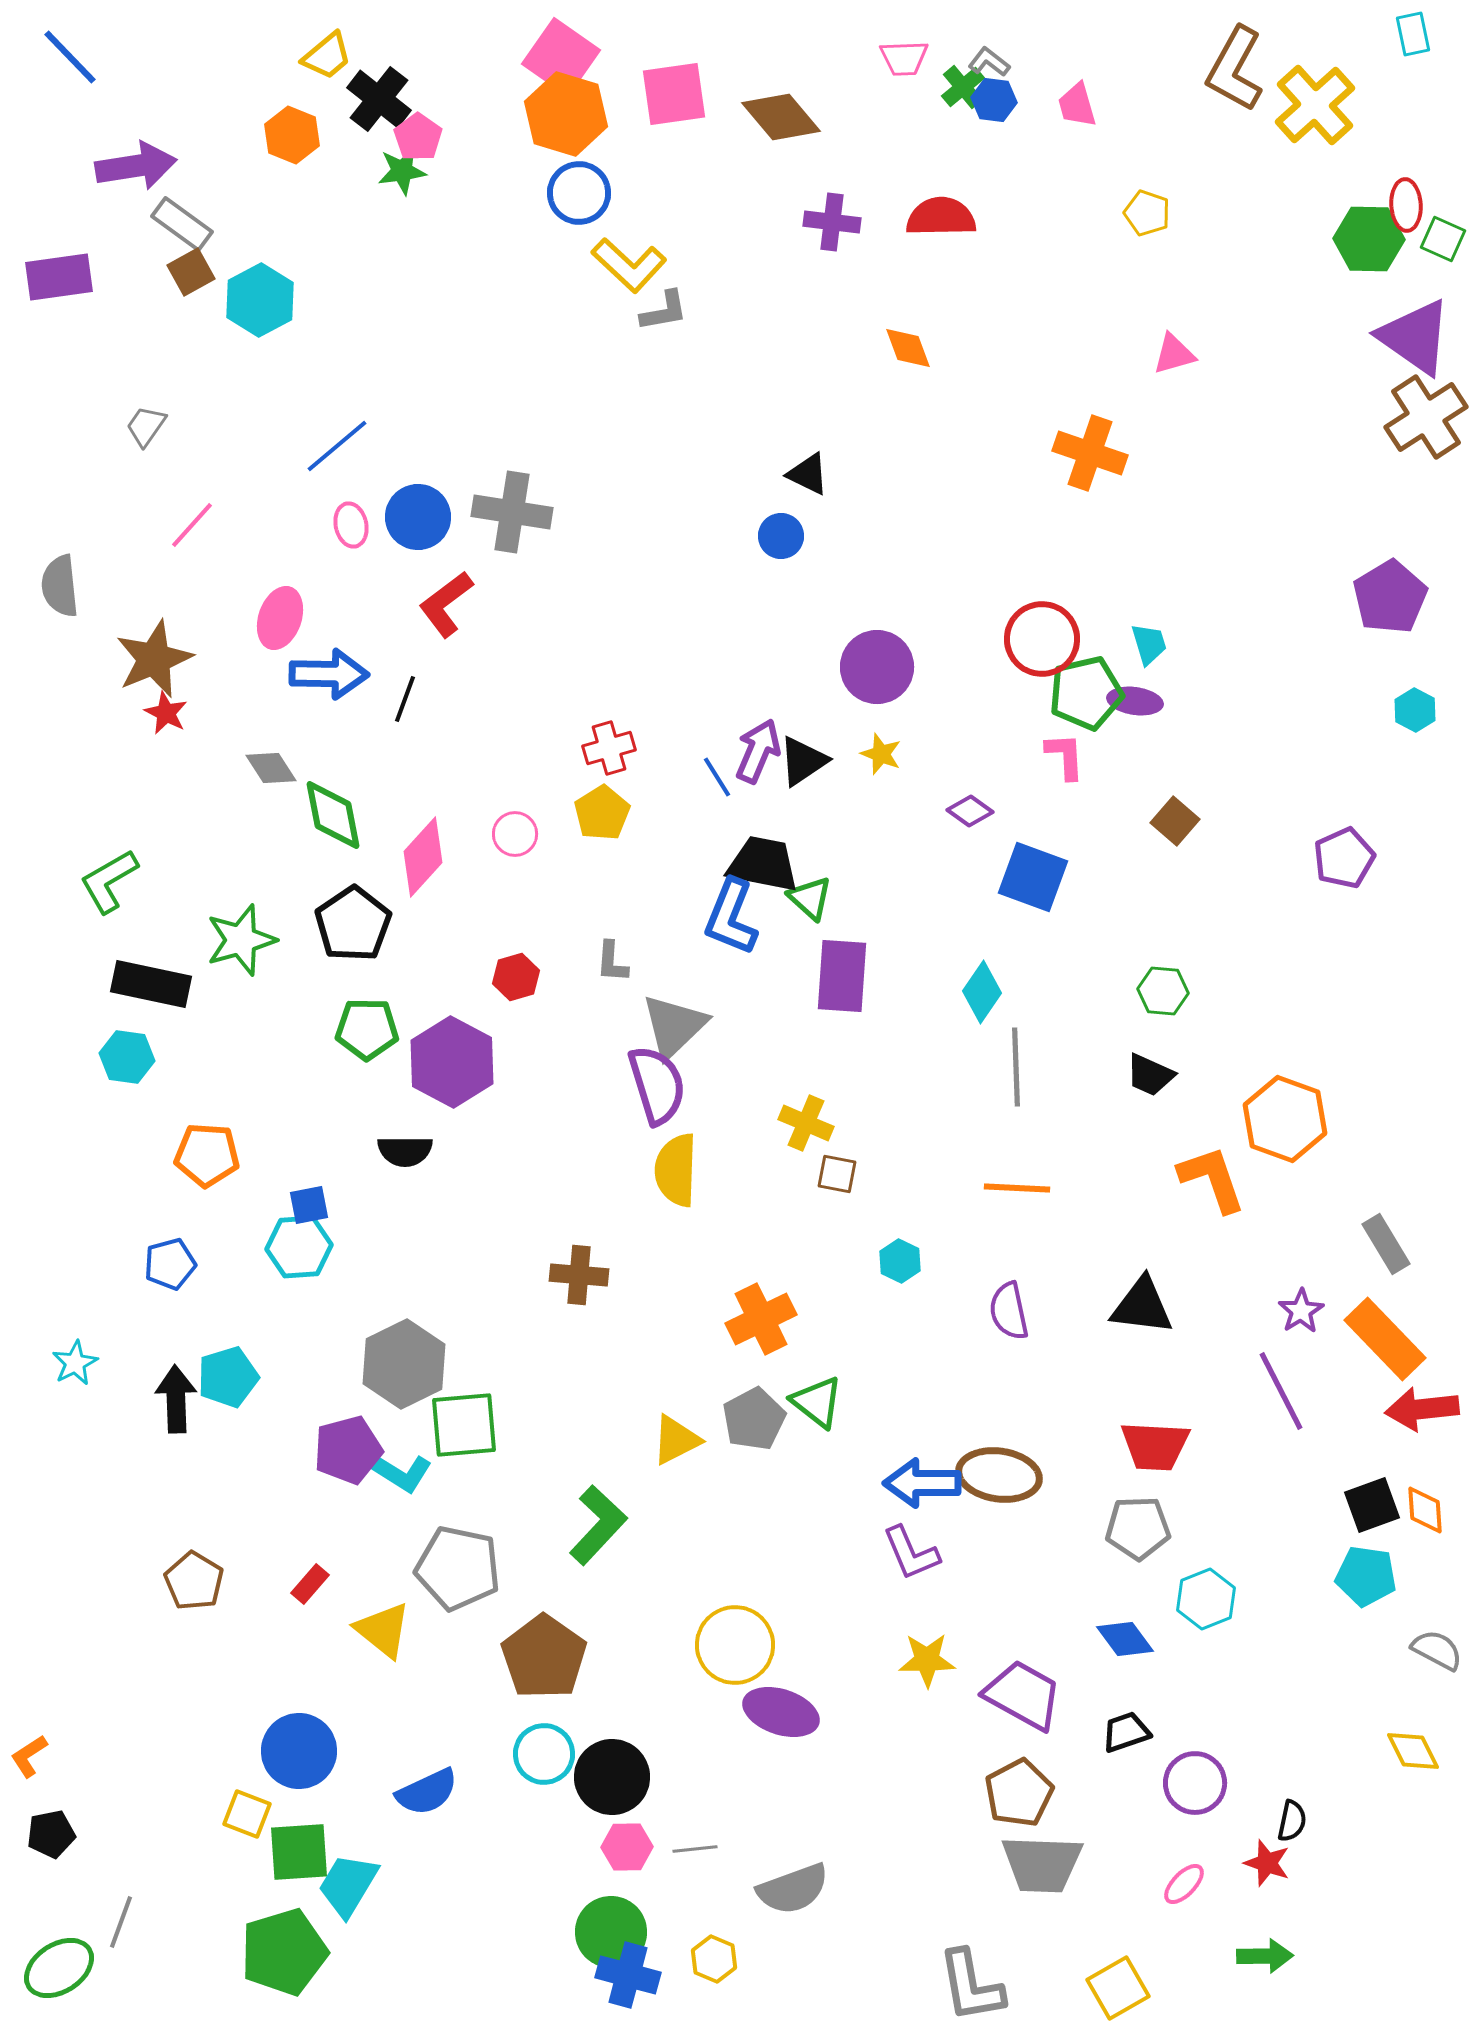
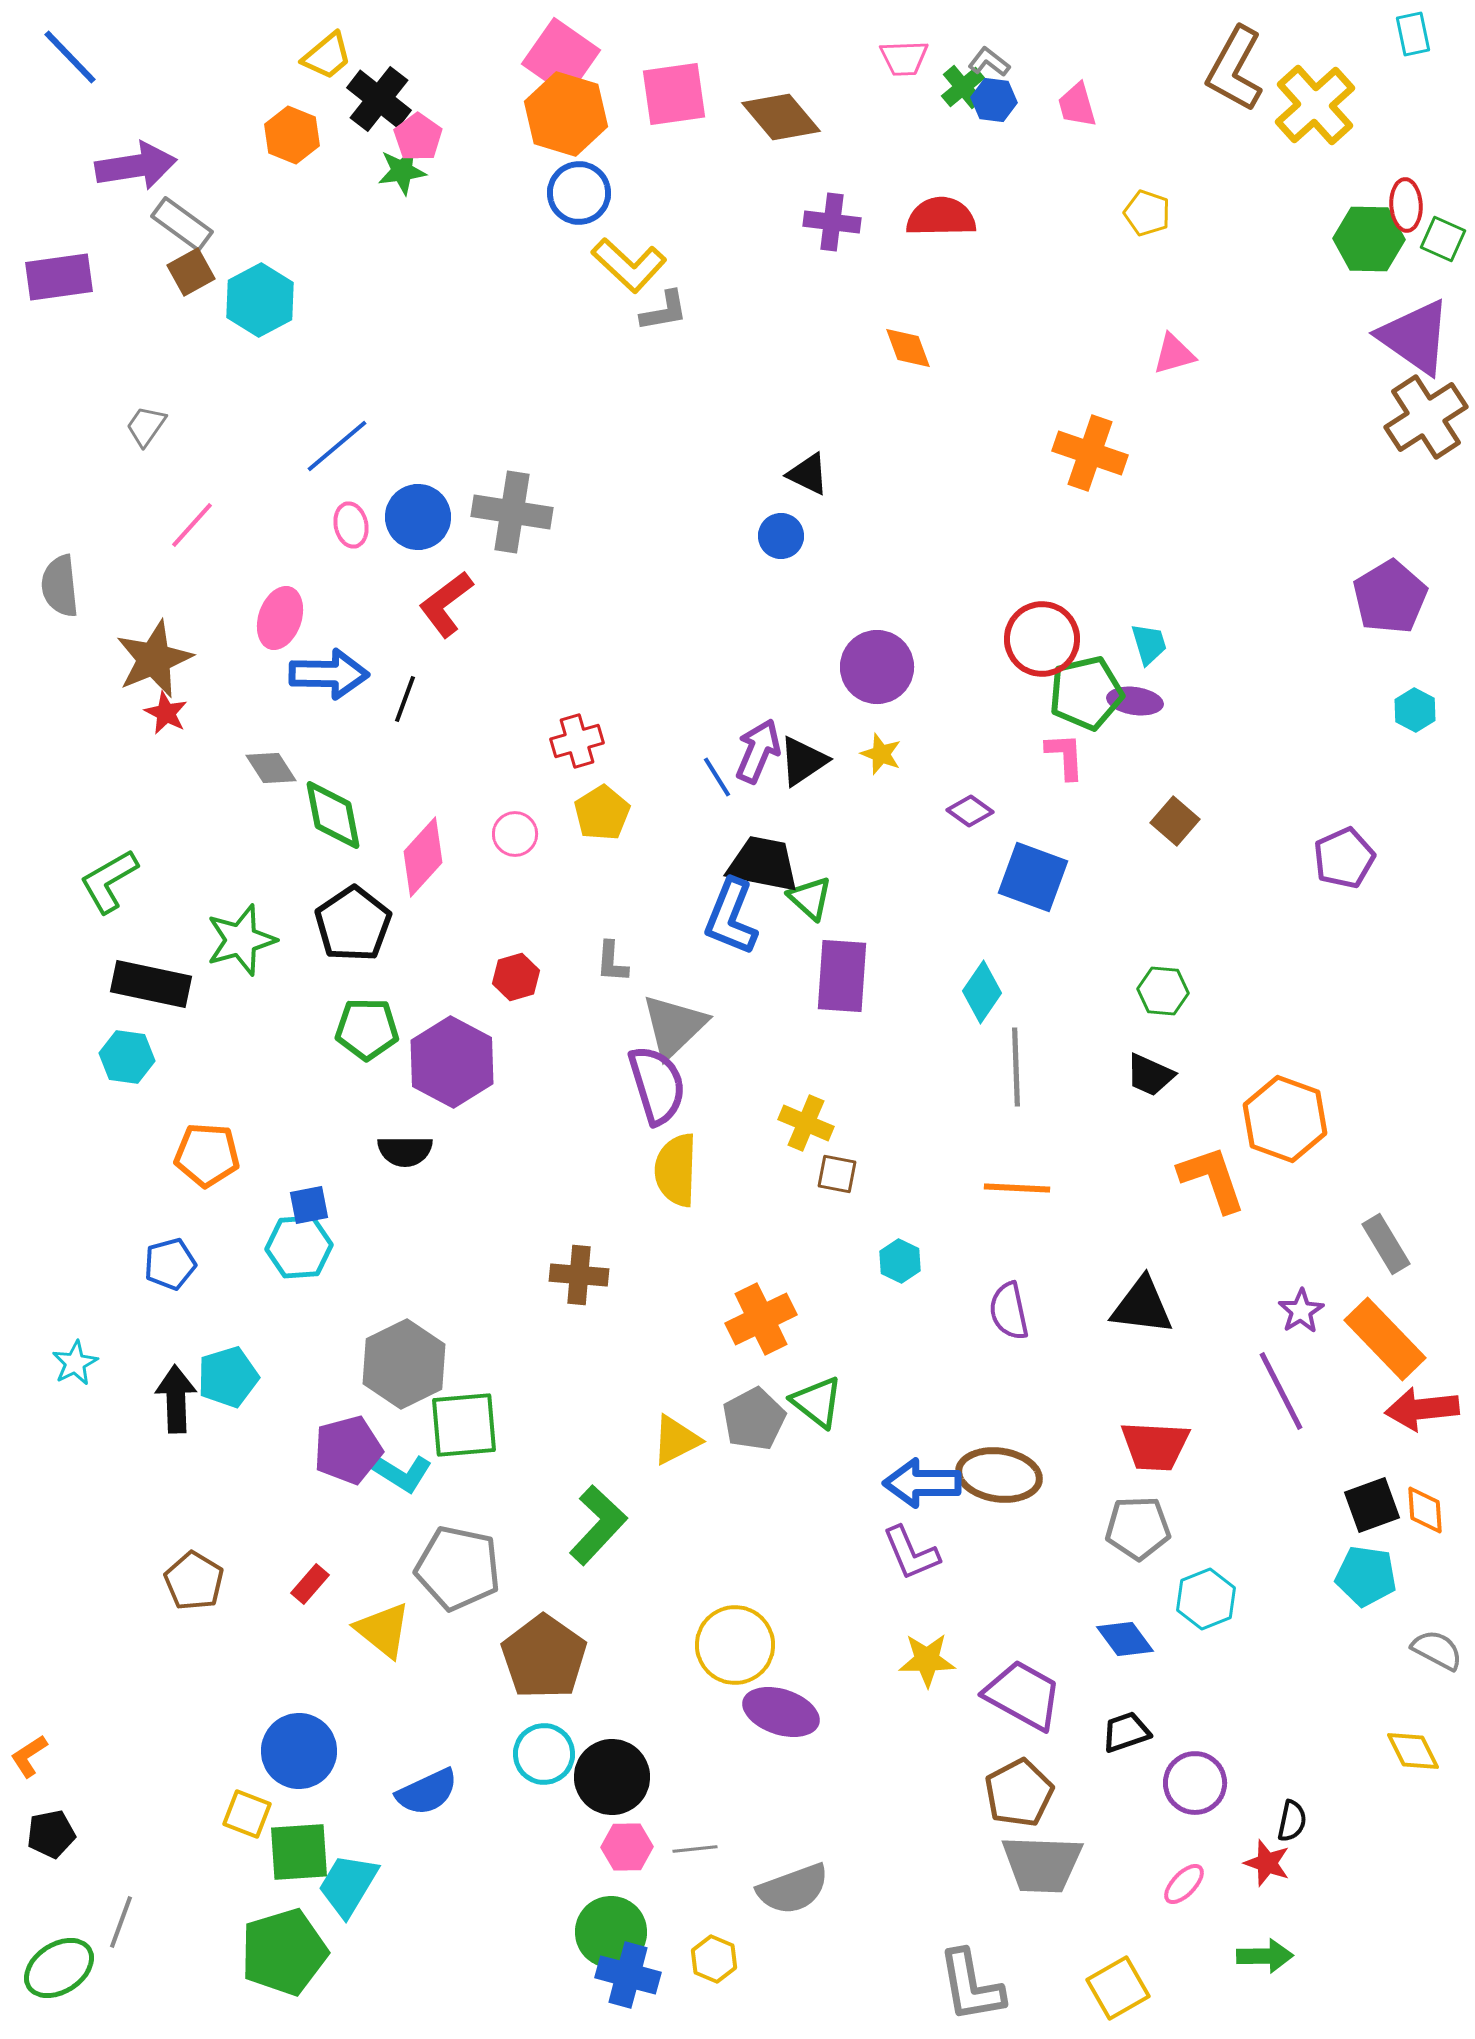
red cross at (609, 748): moved 32 px left, 7 px up
